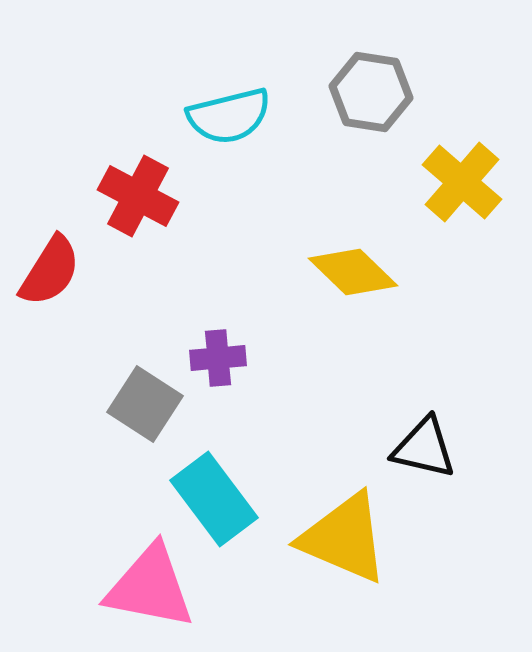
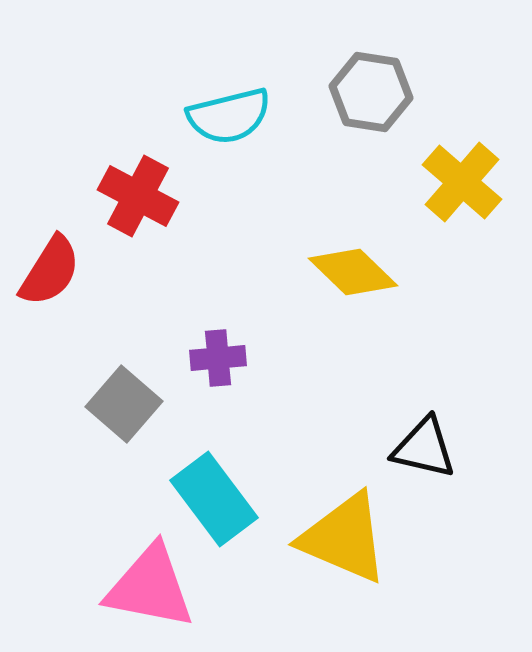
gray square: moved 21 px left; rotated 8 degrees clockwise
